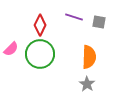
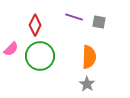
red diamond: moved 5 px left
green circle: moved 2 px down
